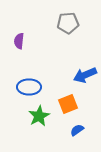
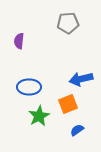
blue arrow: moved 4 px left, 4 px down; rotated 10 degrees clockwise
